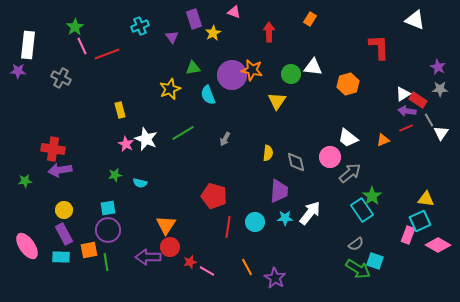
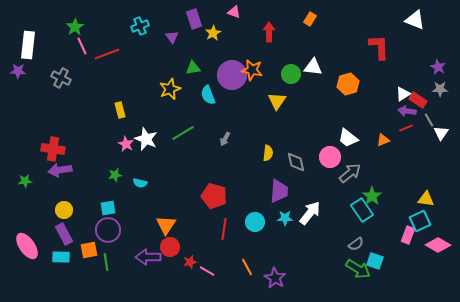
red line at (228, 227): moved 4 px left, 2 px down
